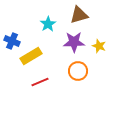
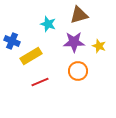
cyan star: rotated 21 degrees counterclockwise
